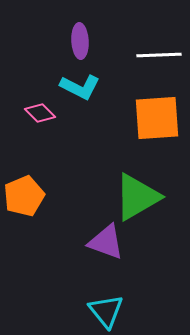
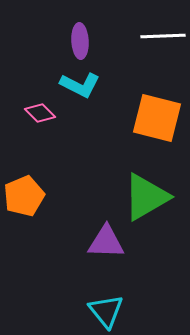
white line: moved 4 px right, 19 px up
cyan L-shape: moved 2 px up
orange square: rotated 18 degrees clockwise
green triangle: moved 9 px right
purple triangle: rotated 18 degrees counterclockwise
